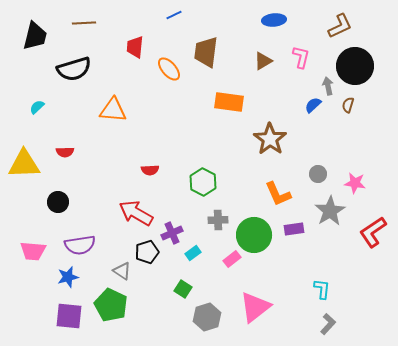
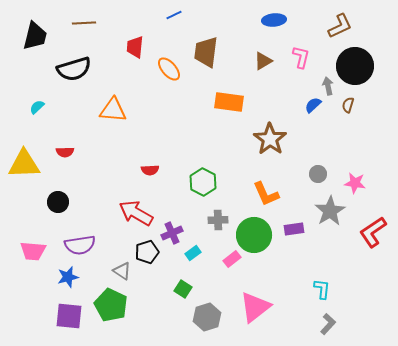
orange L-shape at (278, 194): moved 12 px left
